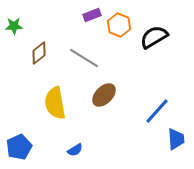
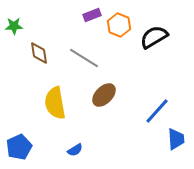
brown diamond: rotated 60 degrees counterclockwise
